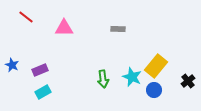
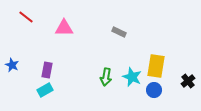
gray rectangle: moved 1 px right, 3 px down; rotated 24 degrees clockwise
yellow rectangle: rotated 30 degrees counterclockwise
purple rectangle: moved 7 px right; rotated 56 degrees counterclockwise
green arrow: moved 3 px right, 2 px up; rotated 18 degrees clockwise
cyan rectangle: moved 2 px right, 2 px up
